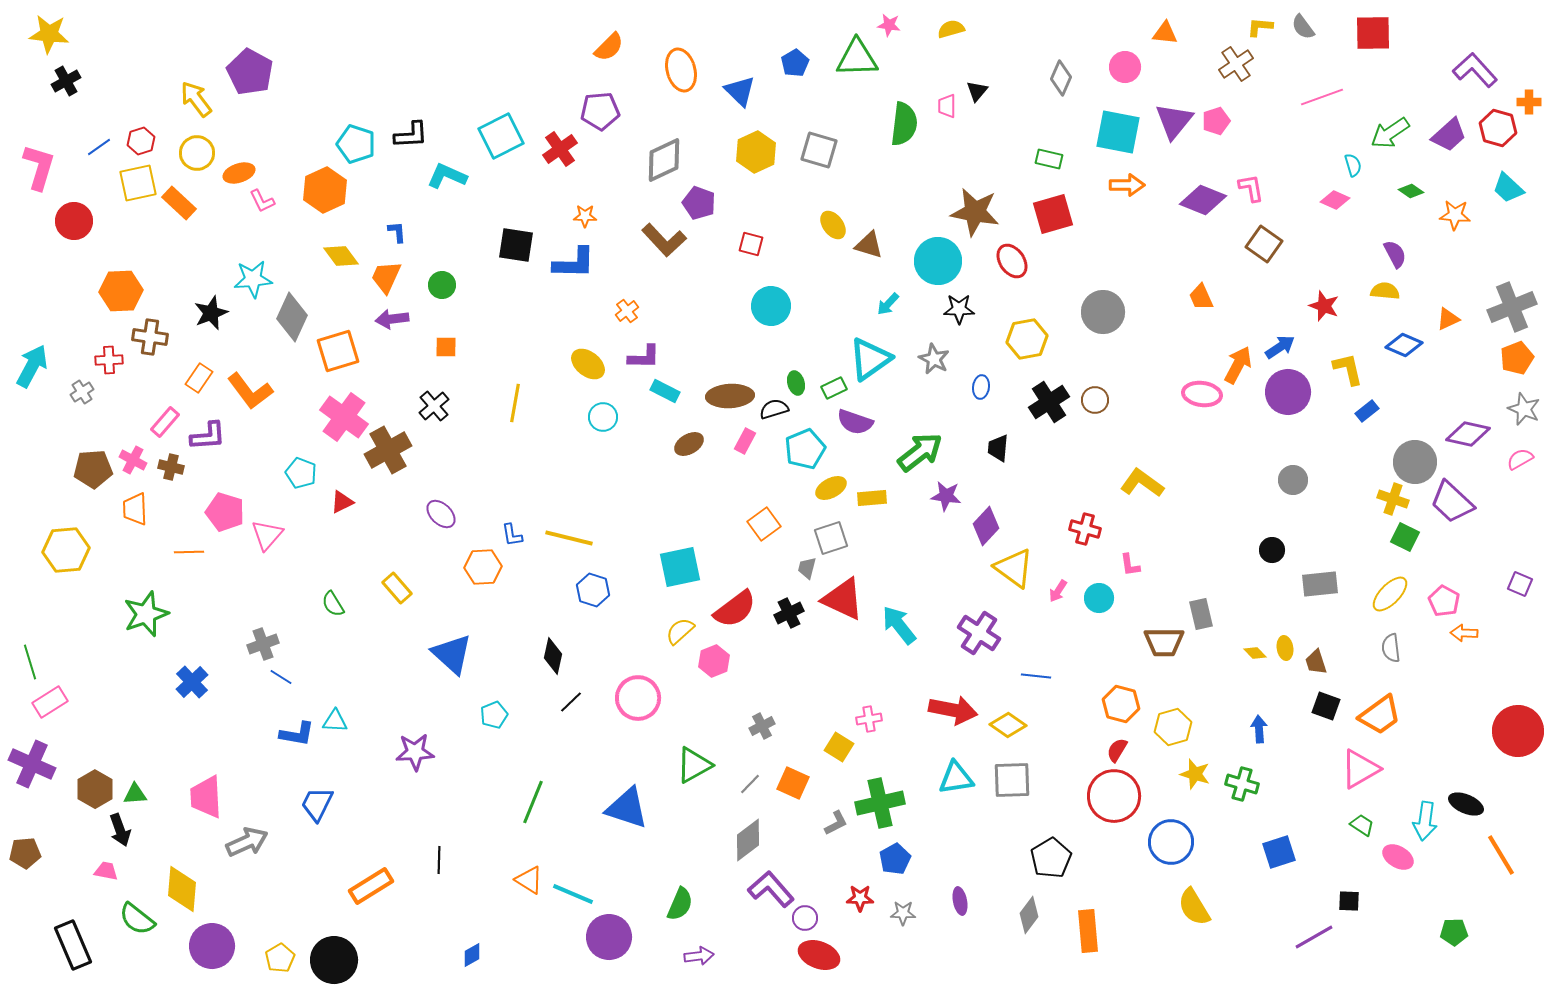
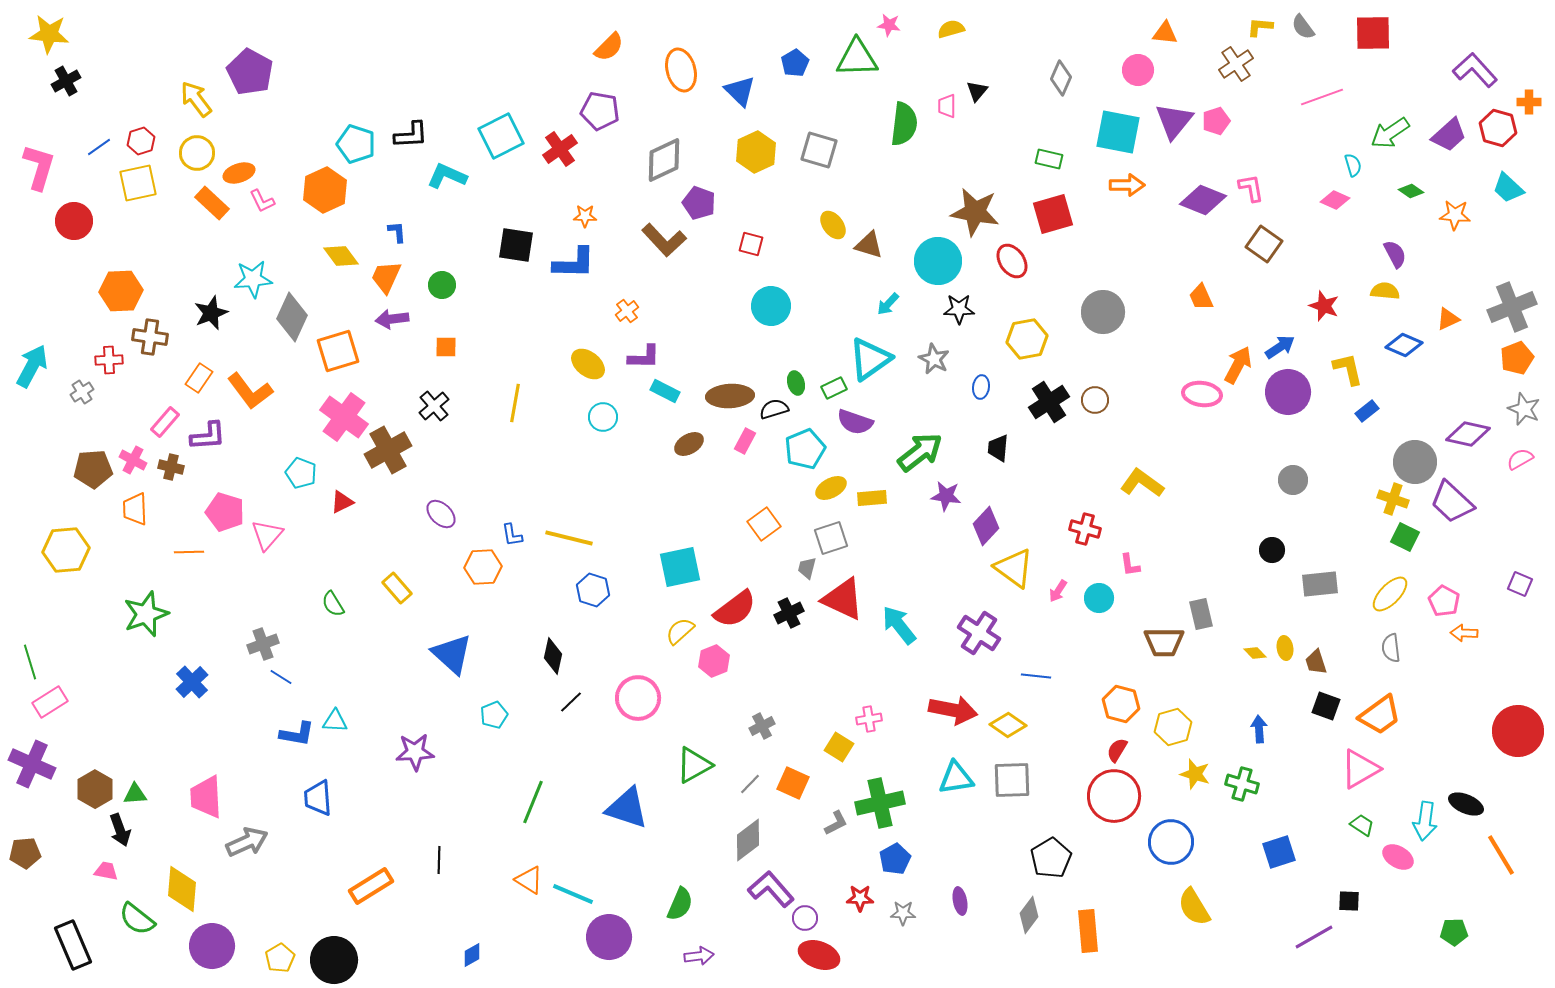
pink circle at (1125, 67): moved 13 px right, 3 px down
purple pentagon at (600, 111): rotated 15 degrees clockwise
orange rectangle at (179, 203): moved 33 px right
blue trapezoid at (317, 804): moved 1 px right, 6 px up; rotated 30 degrees counterclockwise
